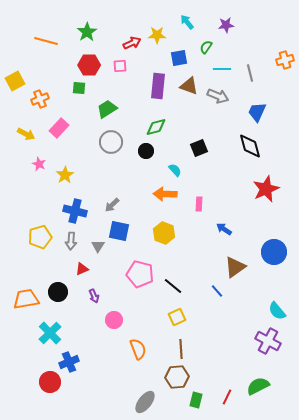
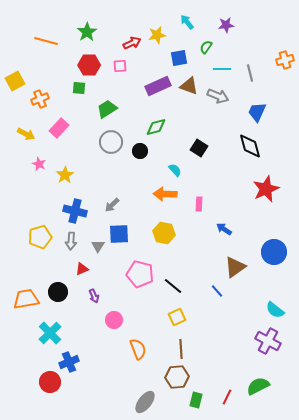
yellow star at (157, 35): rotated 12 degrees counterclockwise
purple rectangle at (158, 86): rotated 60 degrees clockwise
black square at (199, 148): rotated 36 degrees counterclockwise
black circle at (146, 151): moved 6 px left
blue square at (119, 231): moved 3 px down; rotated 15 degrees counterclockwise
yellow hexagon at (164, 233): rotated 10 degrees counterclockwise
cyan semicircle at (277, 311): moved 2 px left, 1 px up; rotated 12 degrees counterclockwise
